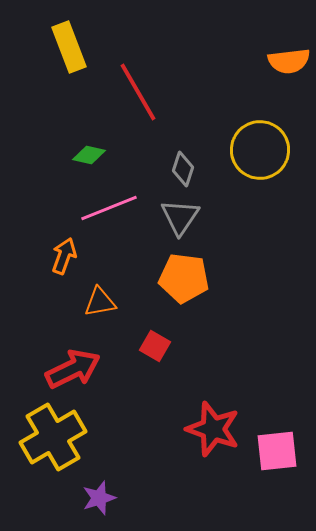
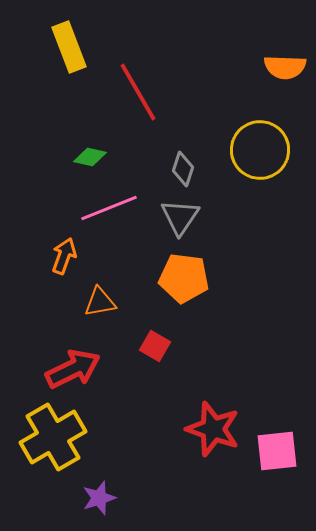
orange semicircle: moved 4 px left, 6 px down; rotated 9 degrees clockwise
green diamond: moved 1 px right, 2 px down
